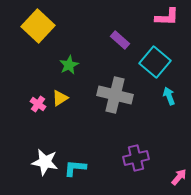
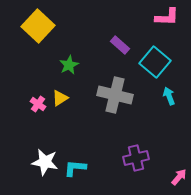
purple rectangle: moved 5 px down
